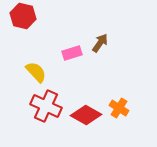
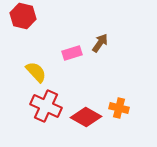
orange cross: rotated 18 degrees counterclockwise
red diamond: moved 2 px down
